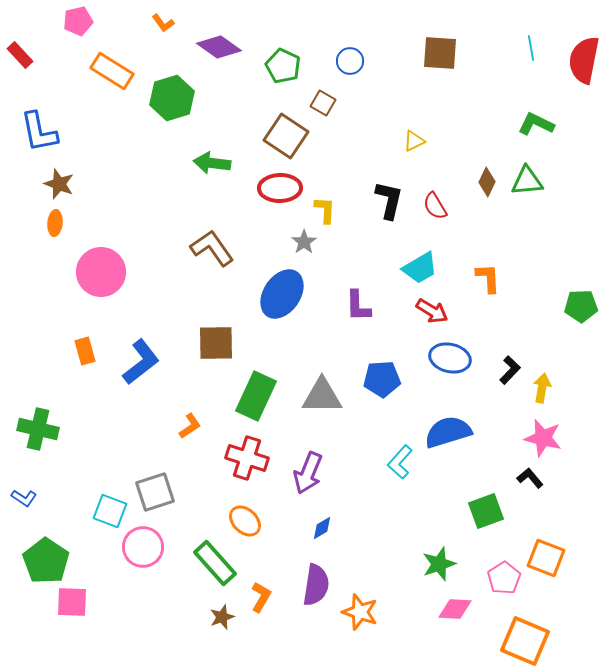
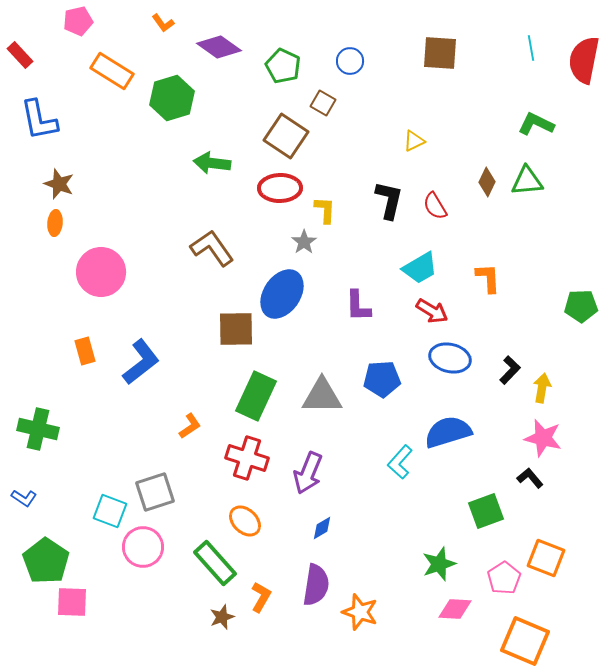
blue L-shape at (39, 132): moved 12 px up
brown square at (216, 343): moved 20 px right, 14 px up
